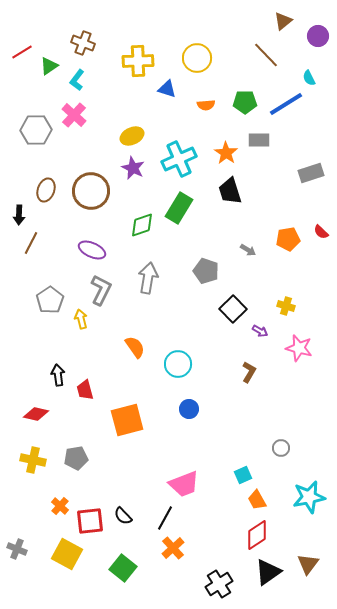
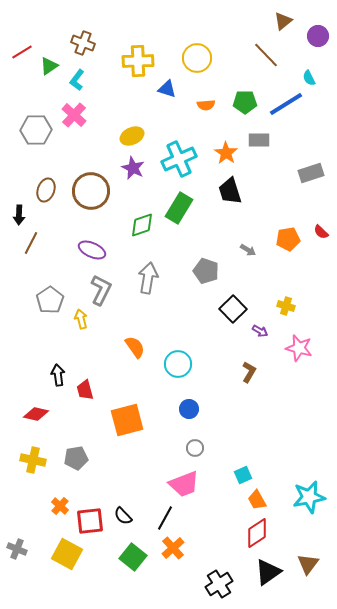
gray circle at (281, 448): moved 86 px left
red diamond at (257, 535): moved 2 px up
green square at (123, 568): moved 10 px right, 11 px up
